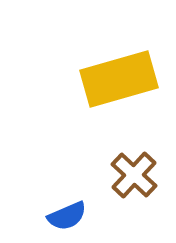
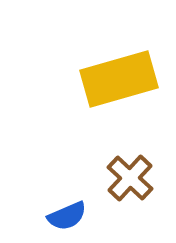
brown cross: moved 4 px left, 3 px down
